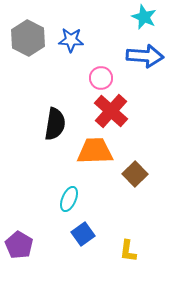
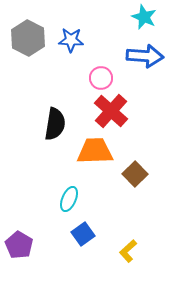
yellow L-shape: rotated 40 degrees clockwise
